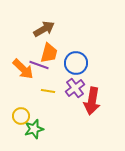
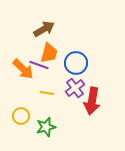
yellow line: moved 1 px left, 2 px down
green star: moved 12 px right, 2 px up
